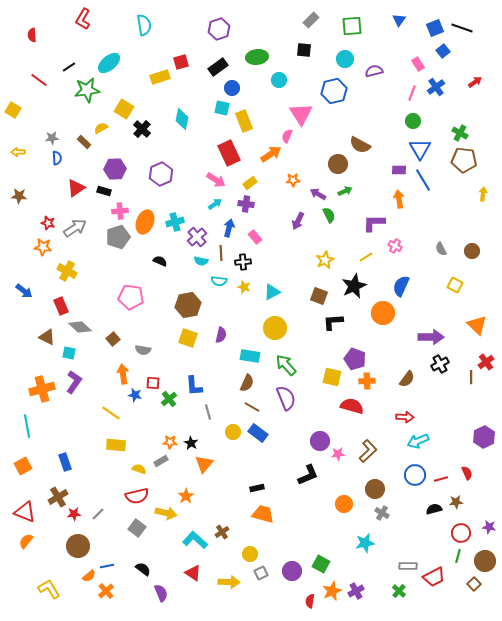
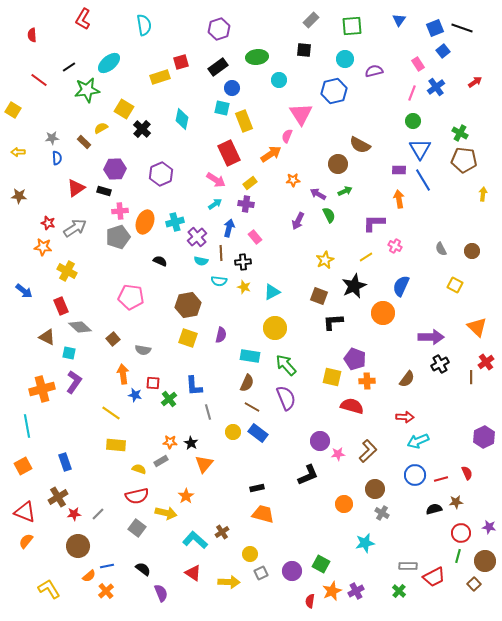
orange triangle at (477, 325): moved 2 px down
